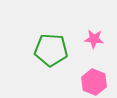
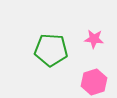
pink hexagon: rotated 20 degrees clockwise
